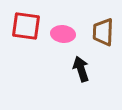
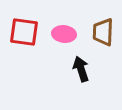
red square: moved 2 px left, 6 px down
pink ellipse: moved 1 px right
